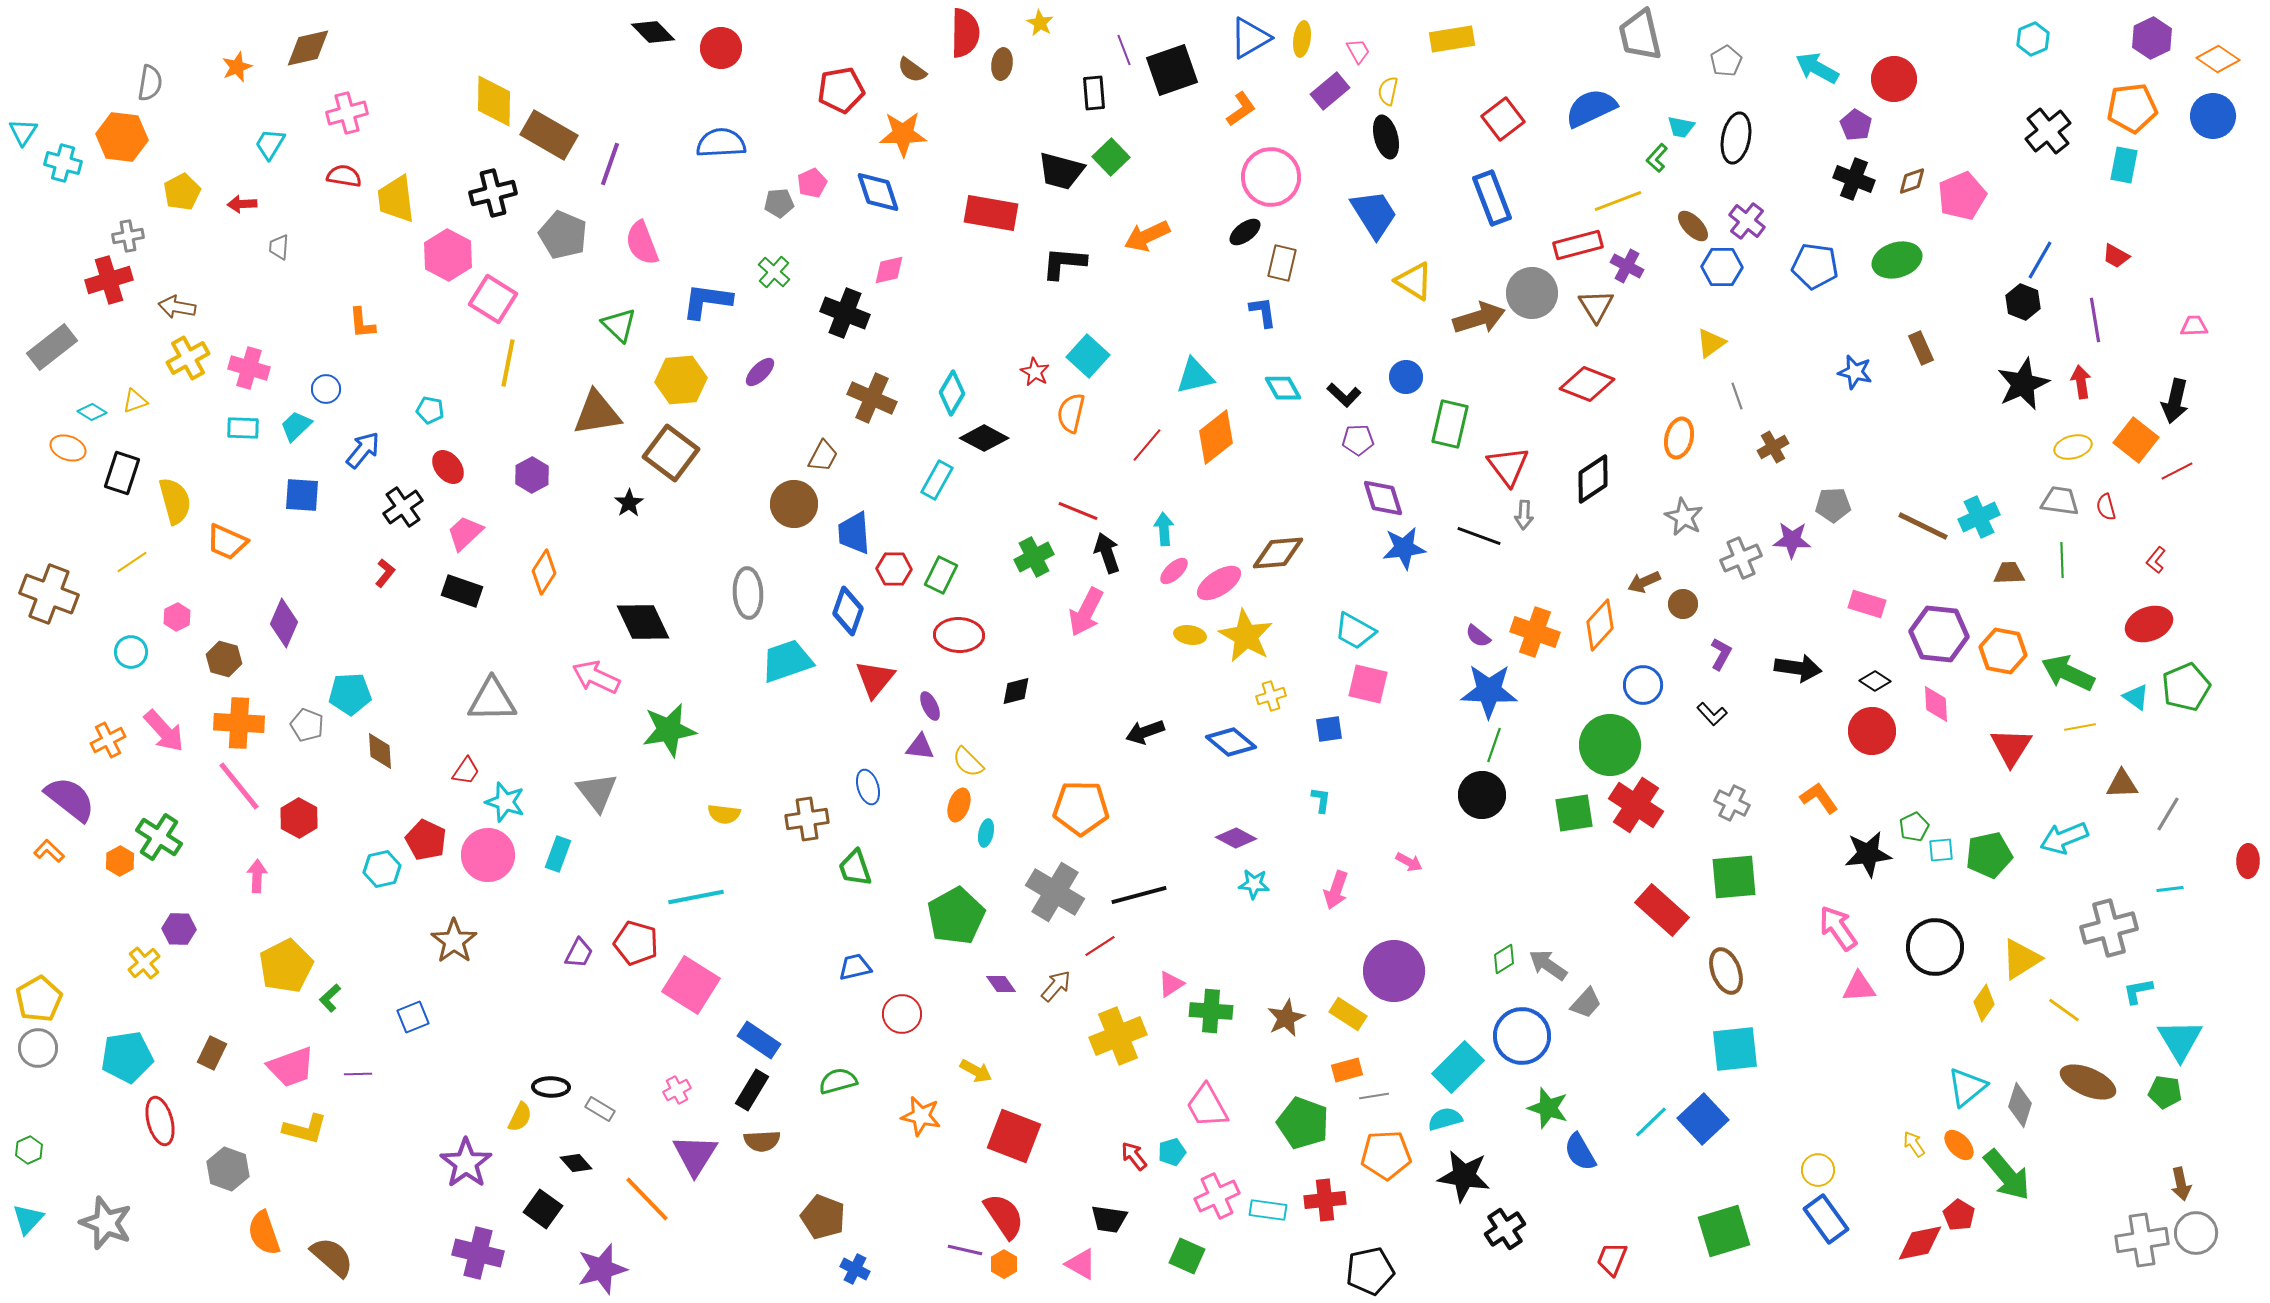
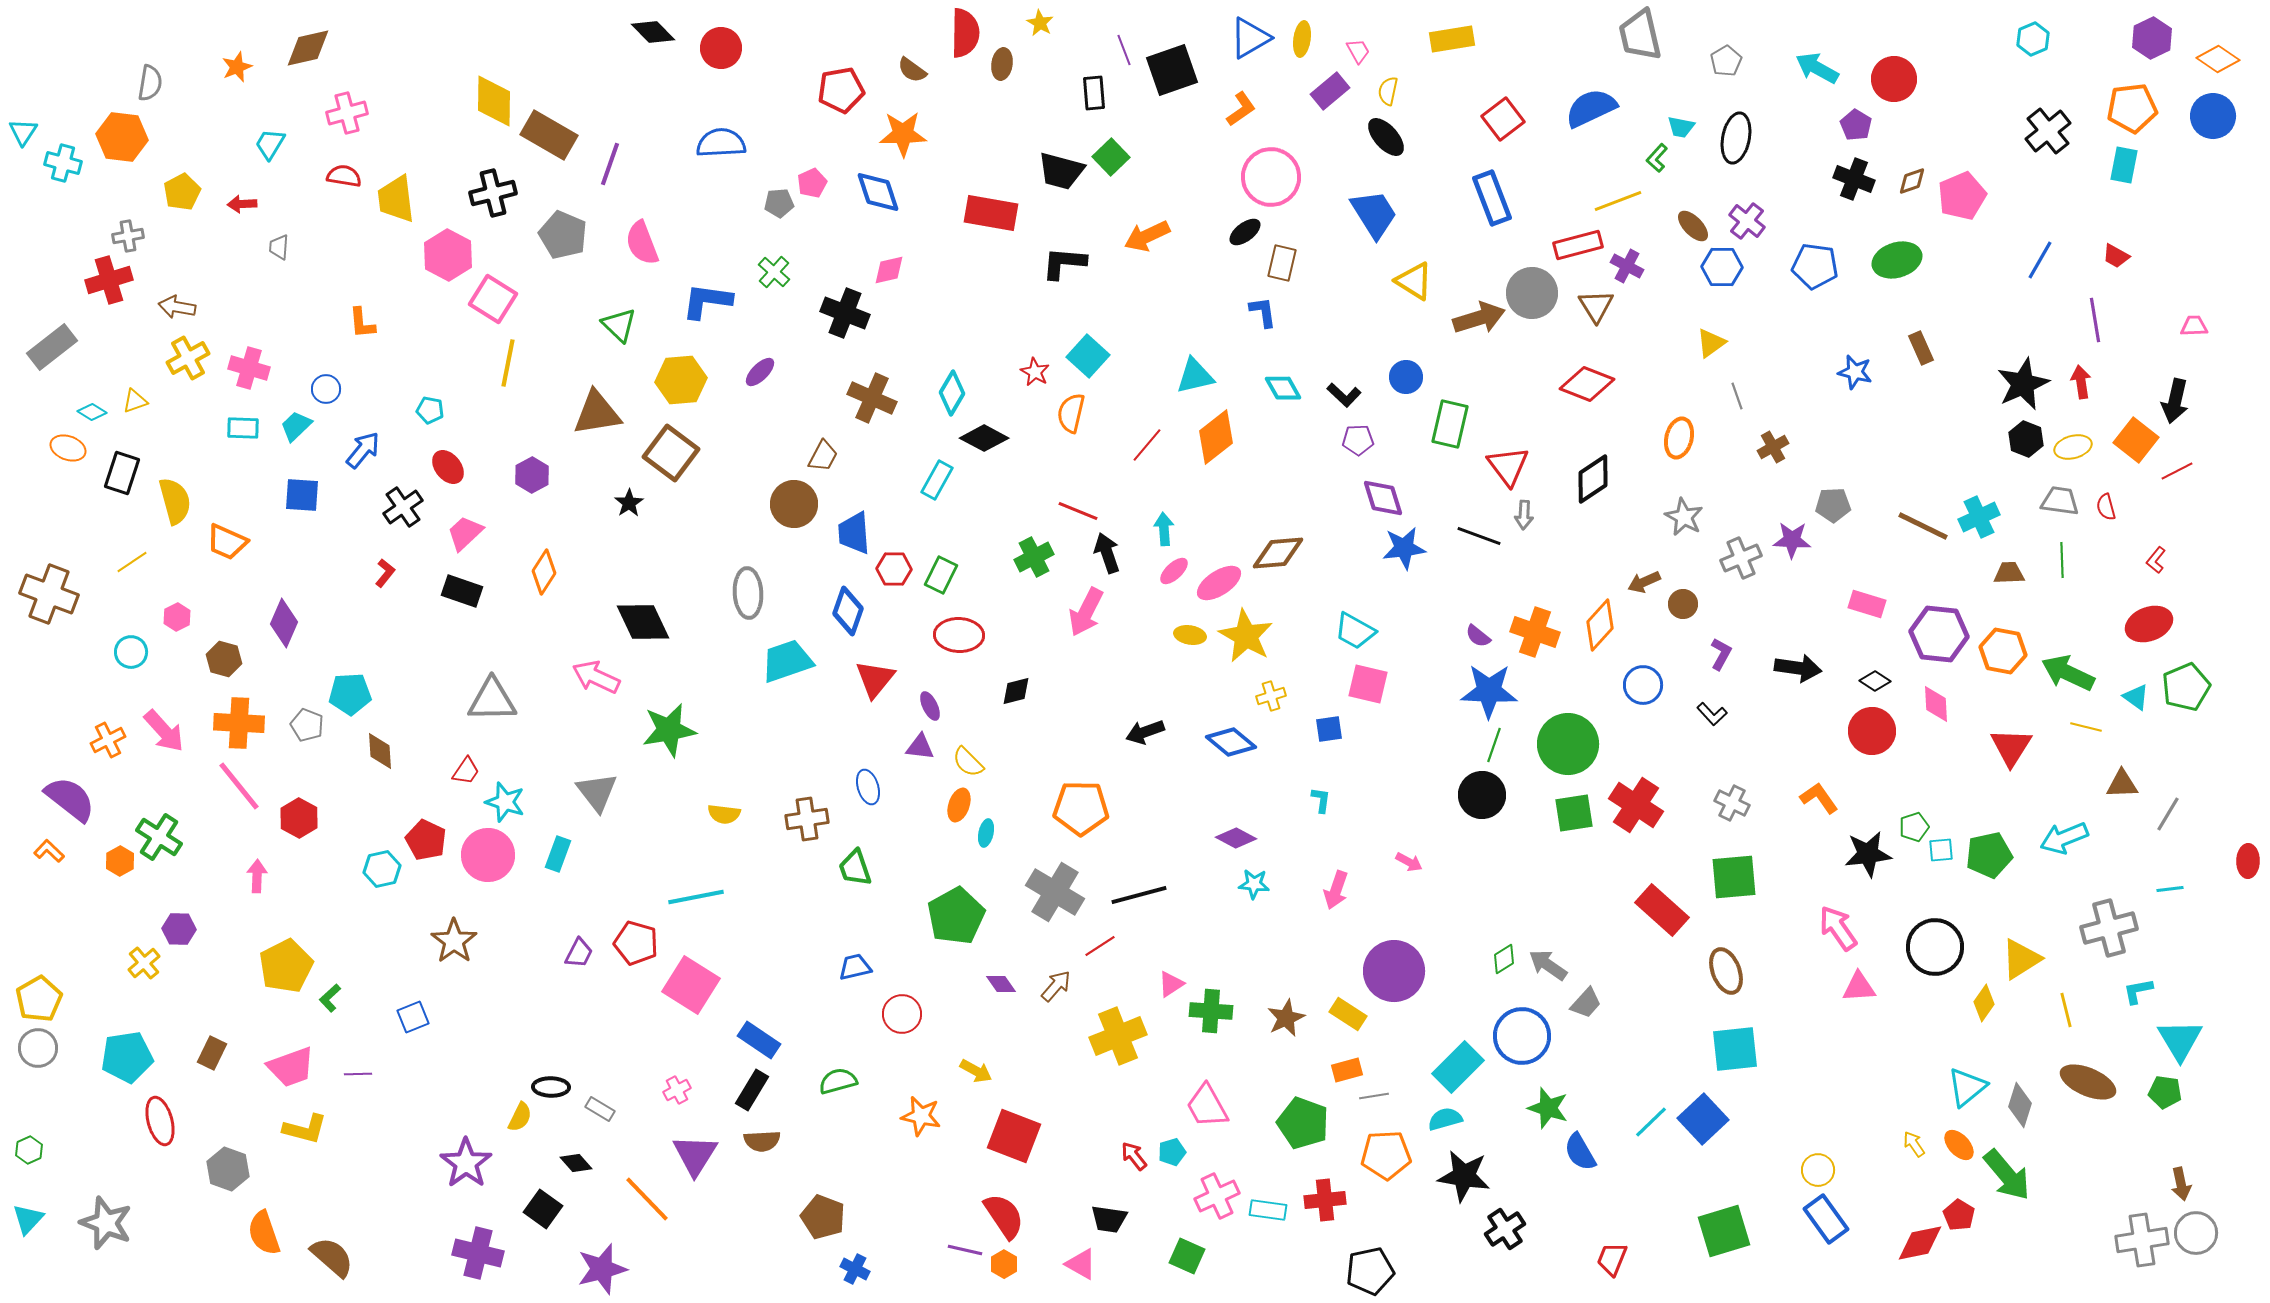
black ellipse at (1386, 137): rotated 27 degrees counterclockwise
black hexagon at (2023, 302): moved 3 px right, 137 px down
yellow line at (2080, 727): moved 6 px right; rotated 24 degrees clockwise
green circle at (1610, 745): moved 42 px left, 1 px up
green pentagon at (1914, 827): rotated 8 degrees clockwise
yellow line at (2064, 1010): moved 2 px right; rotated 40 degrees clockwise
